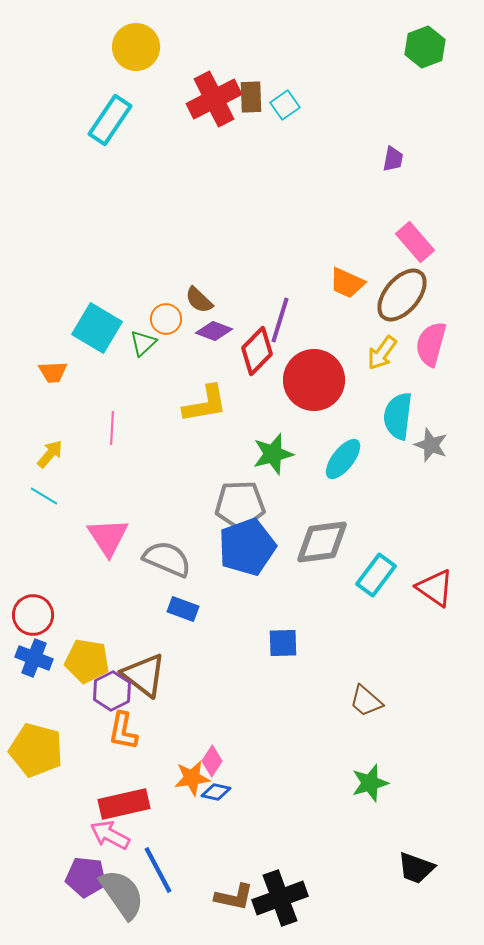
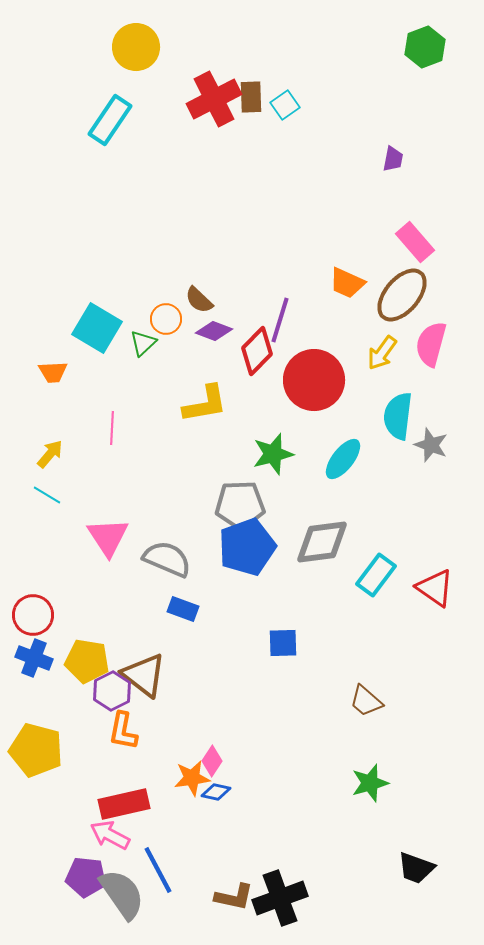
cyan line at (44, 496): moved 3 px right, 1 px up
